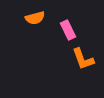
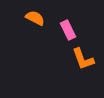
orange semicircle: rotated 138 degrees counterclockwise
